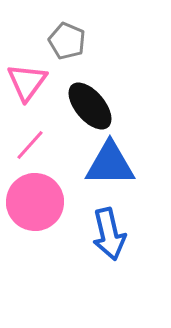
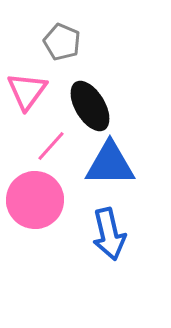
gray pentagon: moved 5 px left, 1 px down
pink triangle: moved 9 px down
black ellipse: rotated 9 degrees clockwise
pink line: moved 21 px right, 1 px down
pink circle: moved 2 px up
